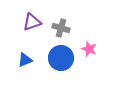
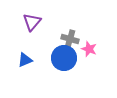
purple triangle: rotated 30 degrees counterclockwise
gray cross: moved 9 px right, 11 px down
blue circle: moved 3 px right
